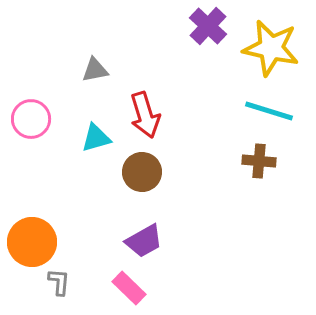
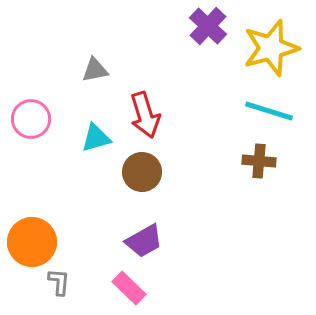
yellow star: rotated 28 degrees counterclockwise
